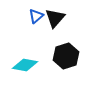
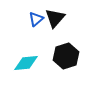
blue triangle: moved 3 px down
cyan diamond: moved 1 px right, 2 px up; rotated 15 degrees counterclockwise
